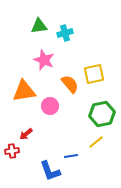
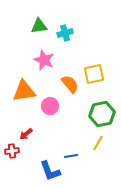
yellow line: moved 2 px right, 1 px down; rotated 21 degrees counterclockwise
